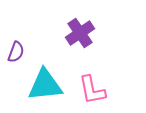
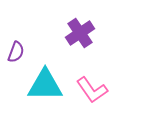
cyan triangle: rotated 6 degrees clockwise
pink L-shape: rotated 24 degrees counterclockwise
